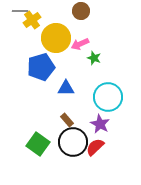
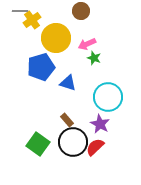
pink arrow: moved 7 px right
blue triangle: moved 2 px right, 5 px up; rotated 18 degrees clockwise
